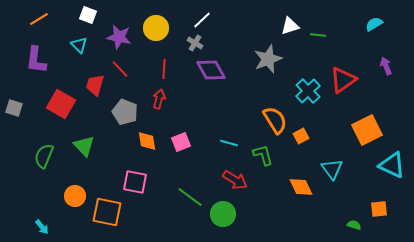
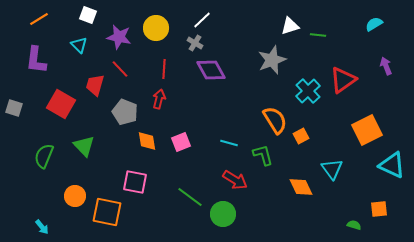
gray star at (268, 59): moved 4 px right, 1 px down
